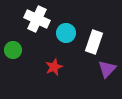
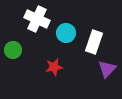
red star: rotated 12 degrees clockwise
